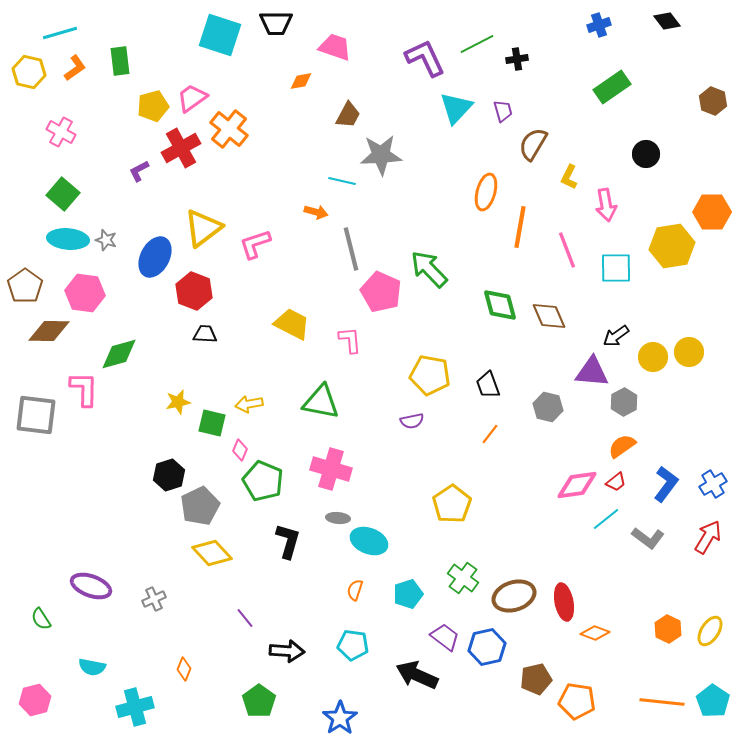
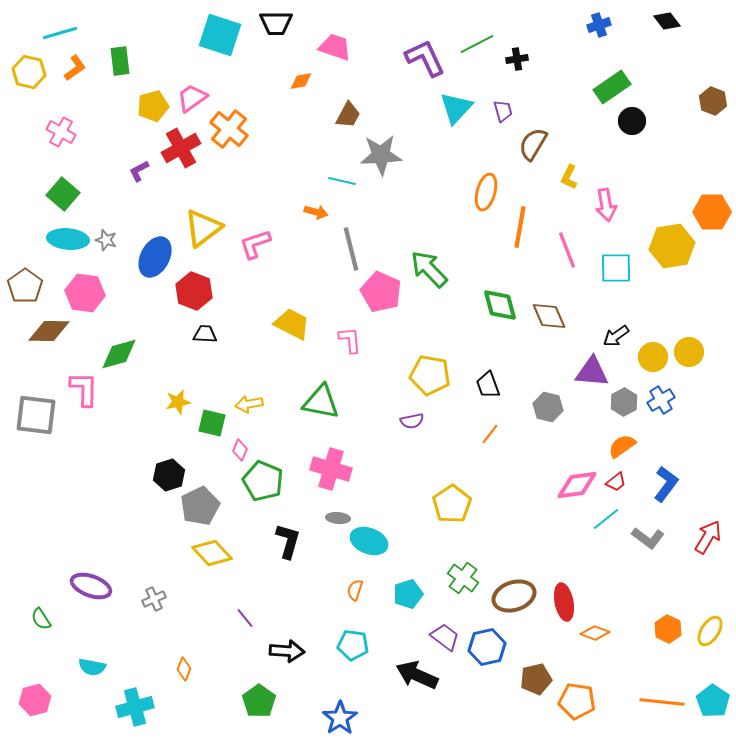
black circle at (646, 154): moved 14 px left, 33 px up
blue cross at (713, 484): moved 52 px left, 84 px up
